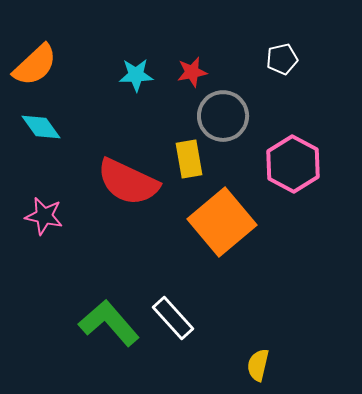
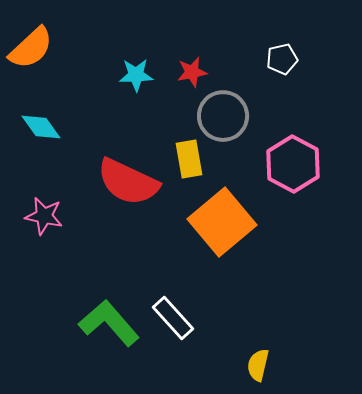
orange semicircle: moved 4 px left, 17 px up
